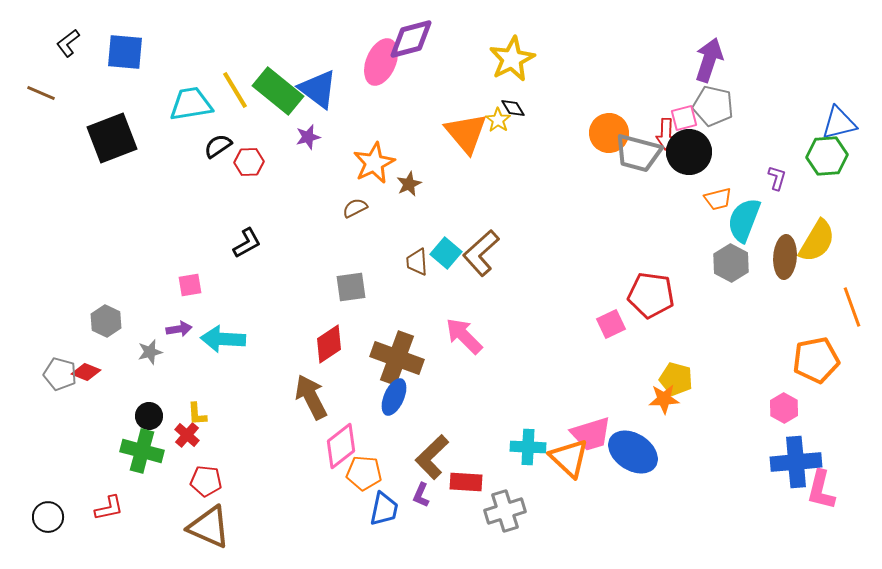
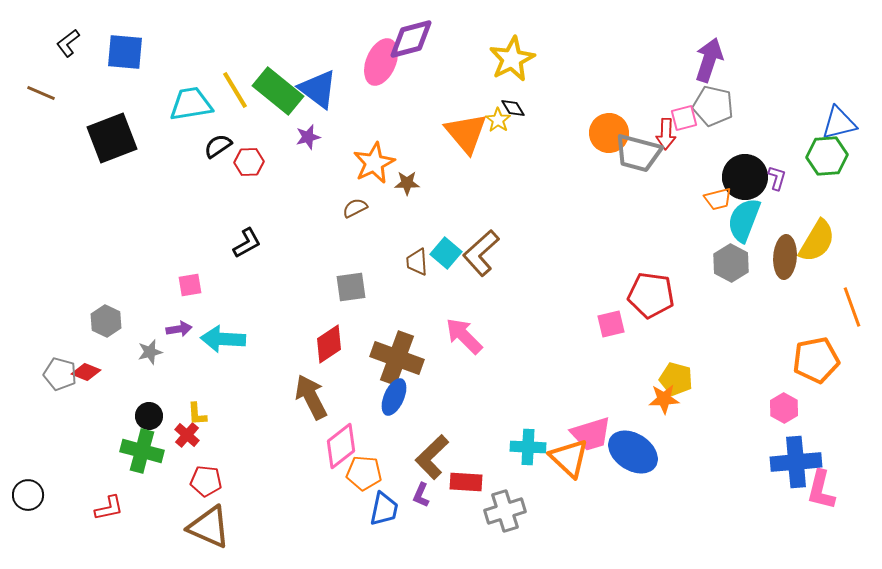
black circle at (689, 152): moved 56 px right, 25 px down
brown star at (409, 184): moved 2 px left, 1 px up; rotated 25 degrees clockwise
pink square at (611, 324): rotated 12 degrees clockwise
black circle at (48, 517): moved 20 px left, 22 px up
